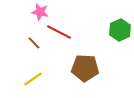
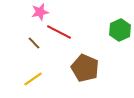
pink star: rotated 24 degrees counterclockwise
brown pentagon: rotated 20 degrees clockwise
